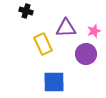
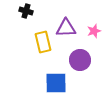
yellow rectangle: moved 2 px up; rotated 10 degrees clockwise
purple circle: moved 6 px left, 6 px down
blue square: moved 2 px right, 1 px down
